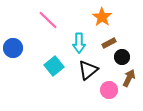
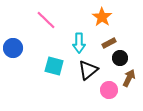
pink line: moved 2 px left
black circle: moved 2 px left, 1 px down
cyan square: rotated 36 degrees counterclockwise
